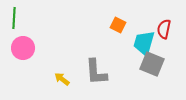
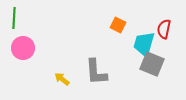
cyan trapezoid: moved 1 px down
